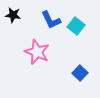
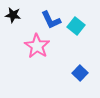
pink star: moved 6 px up; rotated 10 degrees clockwise
